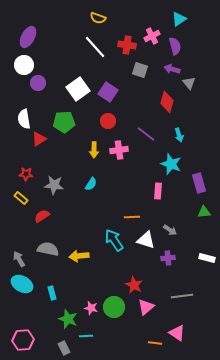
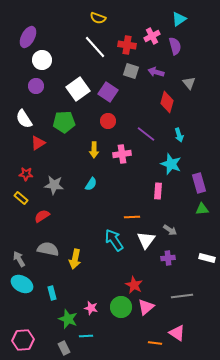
white circle at (24, 65): moved 18 px right, 5 px up
purple arrow at (172, 69): moved 16 px left, 3 px down
gray square at (140, 70): moved 9 px left, 1 px down
purple circle at (38, 83): moved 2 px left, 3 px down
white semicircle at (24, 119): rotated 24 degrees counterclockwise
red triangle at (39, 139): moved 1 px left, 4 px down
pink cross at (119, 150): moved 3 px right, 4 px down
green triangle at (204, 212): moved 2 px left, 3 px up
white triangle at (146, 240): rotated 48 degrees clockwise
yellow arrow at (79, 256): moved 4 px left, 3 px down; rotated 72 degrees counterclockwise
green circle at (114, 307): moved 7 px right
